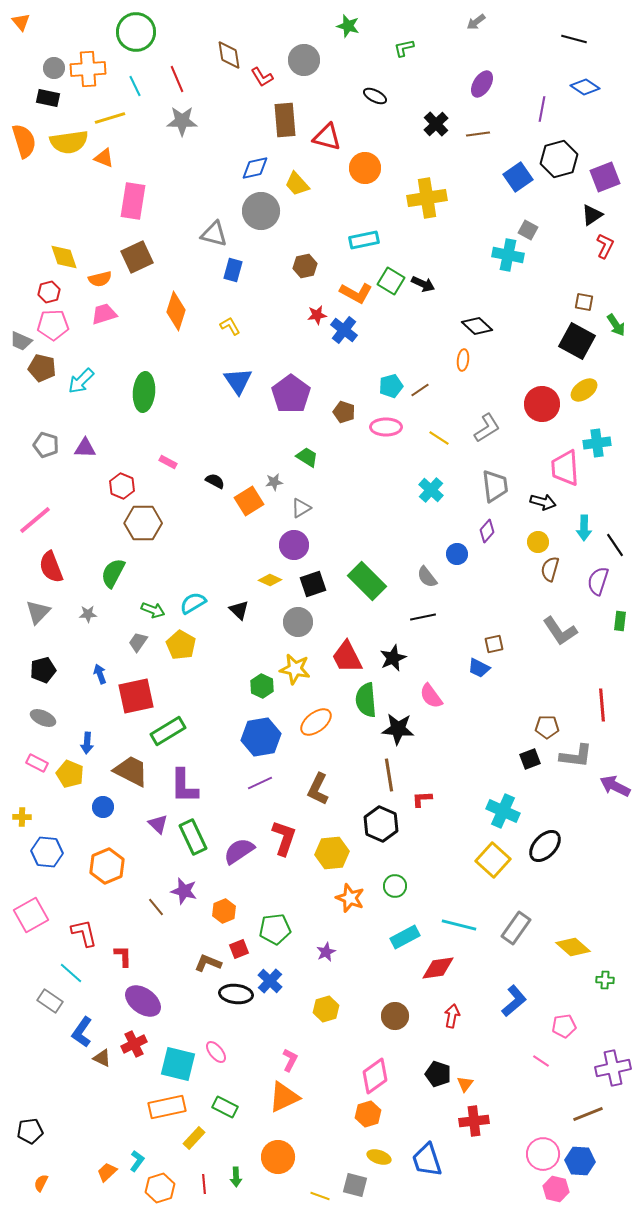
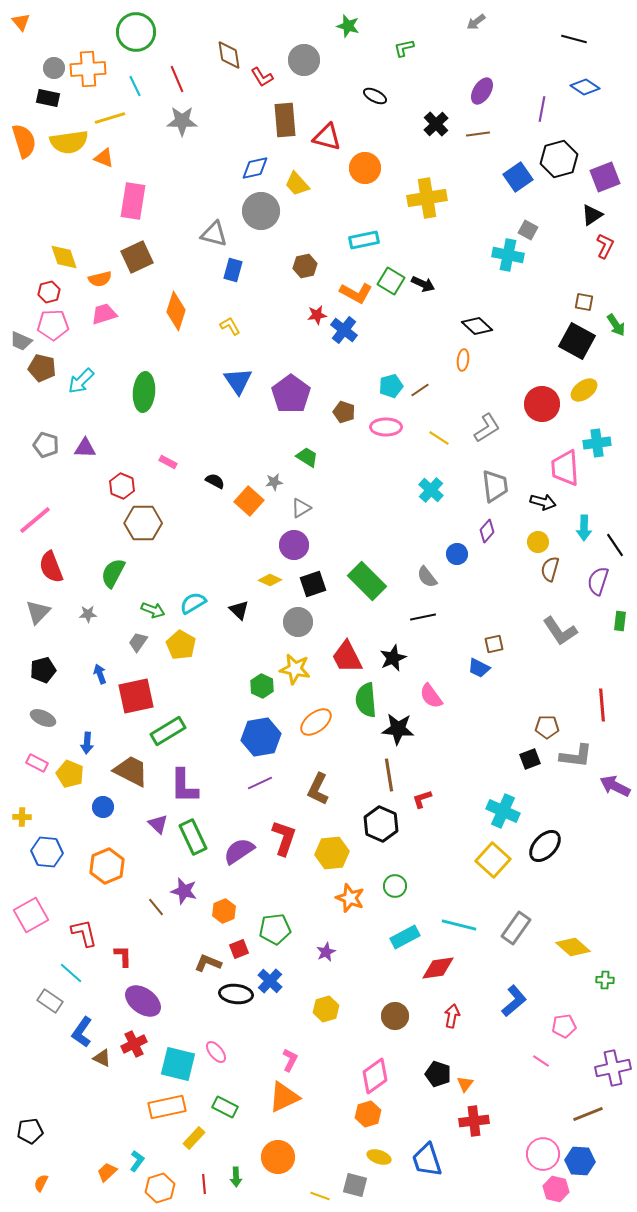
purple ellipse at (482, 84): moved 7 px down
orange square at (249, 501): rotated 16 degrees counterclockwise
red L-shape at (422, 799): rotated 15 degrees counterclockwise
